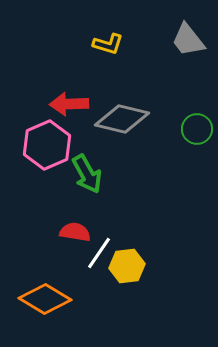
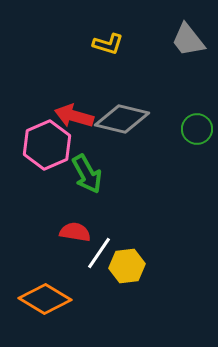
red arrow: moved 5 px right, 12 px down; rotated 18 degrees clockwise
